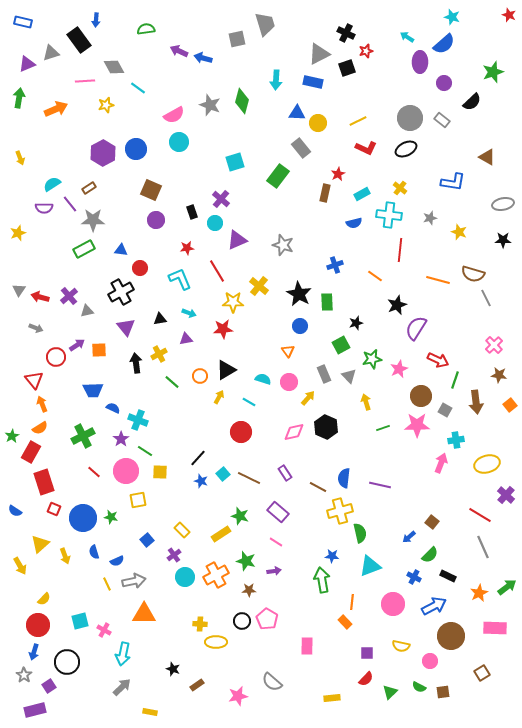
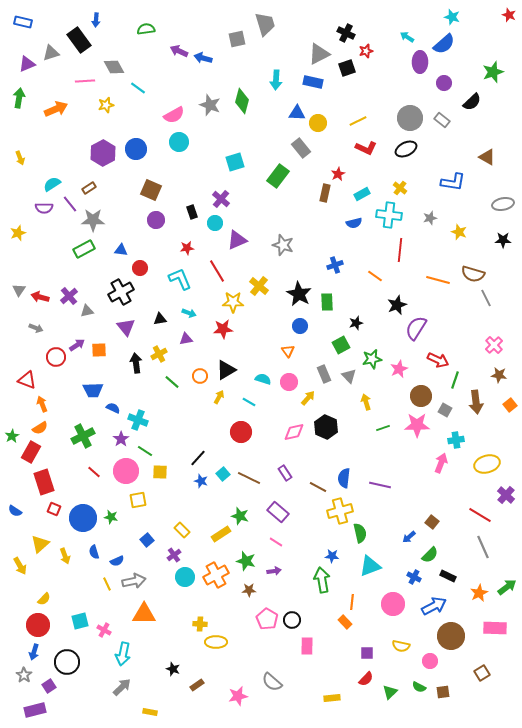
red triangle at (34, 380): moved 7 px left; rotated 30 degrees counterclockwise
black circle at (242, 621): moved 50 px right, 1 px up
